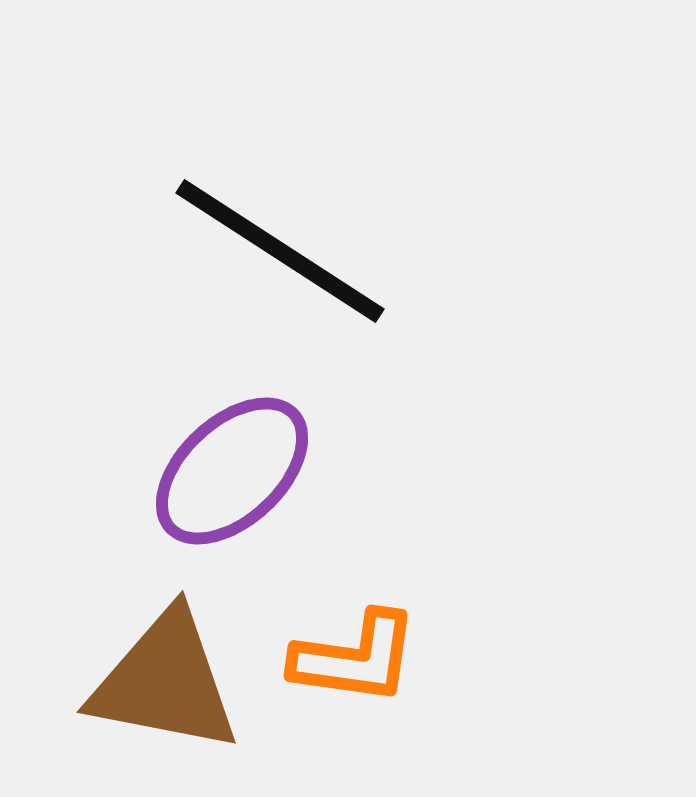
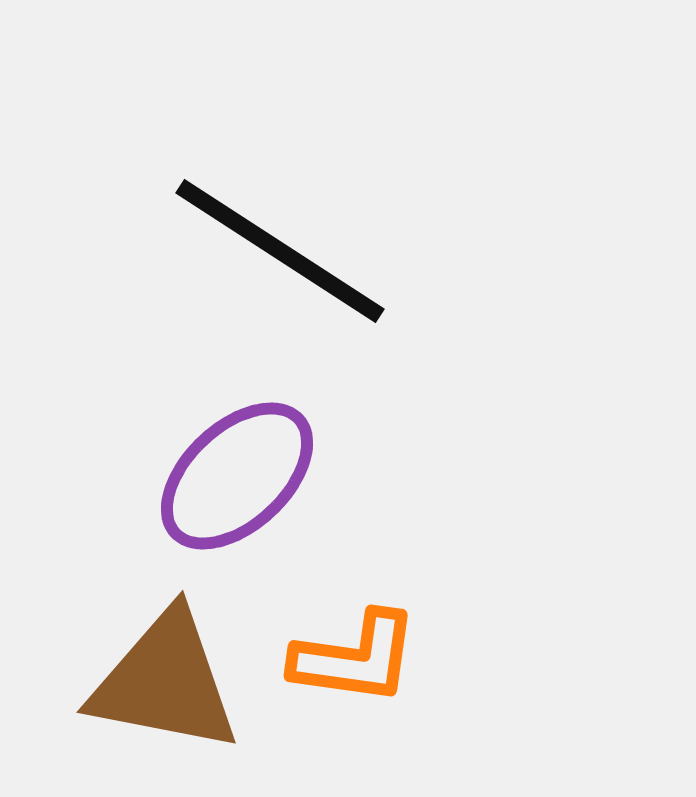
purple ellipse: moved 5 px right, 5 px down
